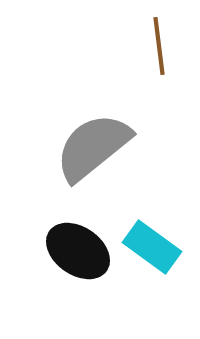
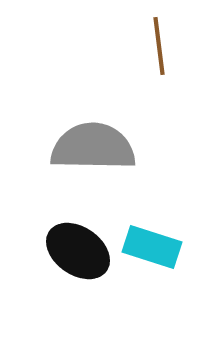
gray semicircle: rotated 40 degrees clockwise
cyan rectangle: rotated 18 degrees counterclockwise
